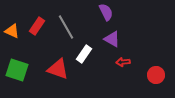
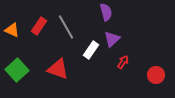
purple semicircle: rotated 12 degrees clockwise
red rectangle: moved 2 px right
orange triangle: moved 1 px up
purple triangle: rotated 48 degrees clockwise
white rectangle: moved 7 px right, 4 px up
red arrow: rotated 128 degrees clockwise
green square: rotated 30 degrees clockwise
